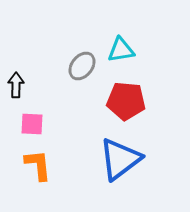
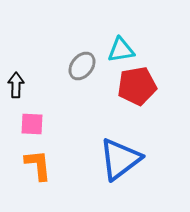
red pentagon: moved 11 px right, 15 px up; rotated 15 degrees counterclockwise
